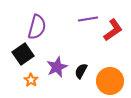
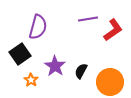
purple semicircle: moved 1 px right
black square: moved 3 px left
purple star: moved 2 px left, 1 px up; rotated 15 degrees counterclockwise
orange circle: moved 1 px down
